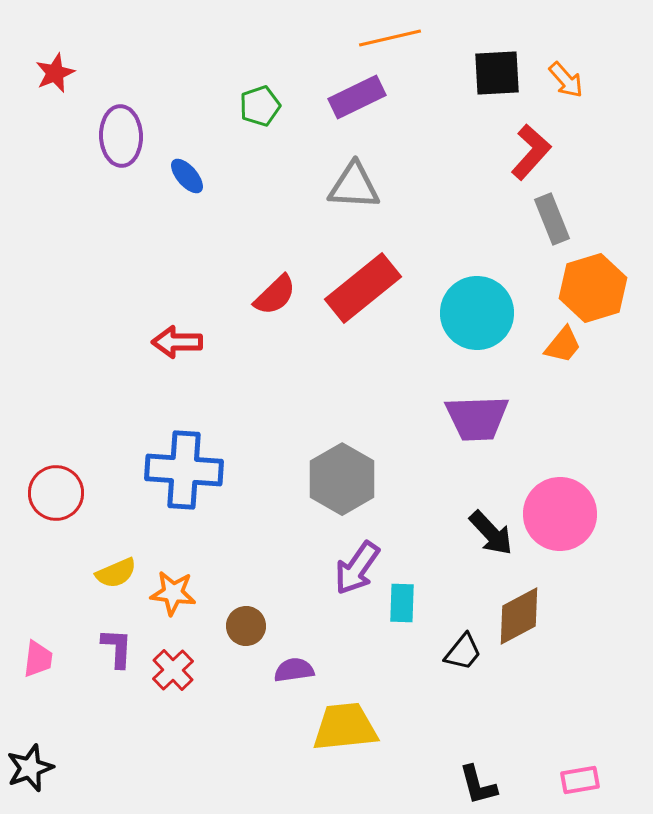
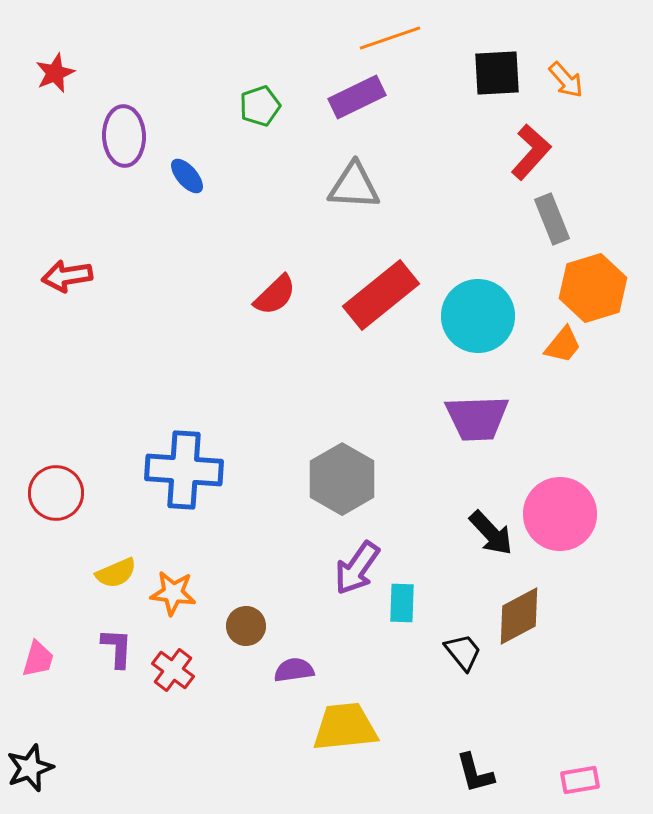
orange line: rotated 6 degrees counterclockwise
purple ellipse: moved 3 px right
red rectangle: moved 18 px right, 7 px down
cyan circle: moved 1 px right, 3 px down
red arrow: moved 110 px left, 66 px up; rotated 9 degrees counterclockwise
black trapezoid: rotated 78 degrees counterclockwise
pink trapezoid: rotated 9 degrees clockwise
red cross: rotated 9 degrees counterclockwise
black L-shape: moved 3 px left, 12 px up
